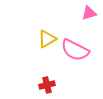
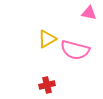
pink triangle: rotated 28 degrees clockwise
pink semicircle: rotated 12 degrees counterclockwise
